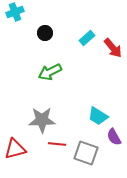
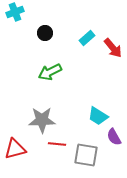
gray square: moved 2 px down; rotated 10 degrees counterclockwise
